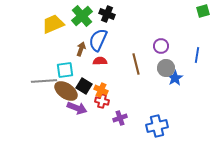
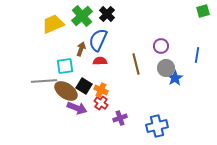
black cross: rotated 21 degrees clockwise
cyan square: moved 4 px up
red cross: moved 1 px left, 2 px down; rotated 24 degrees clockwise
